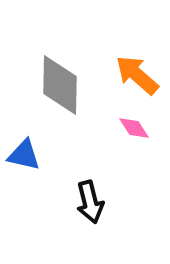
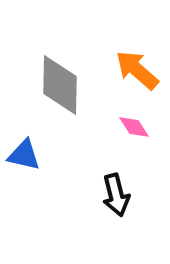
orange arrow: moved 5 px up
pink diamond: moved 1 px up
black arrow: moved 26 px right, 7 px up
